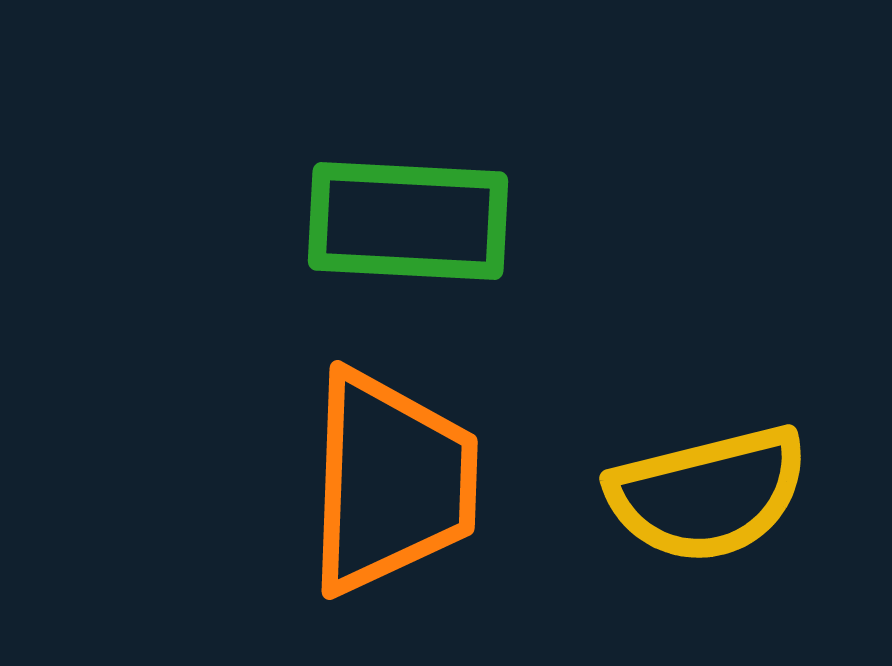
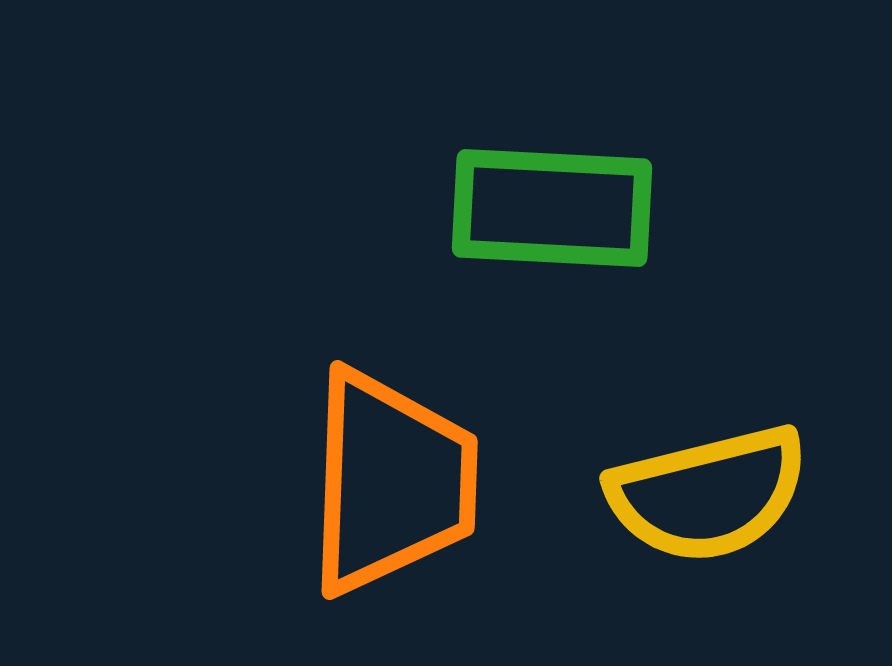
green rectangle: moved 144 px right, 13 px up
